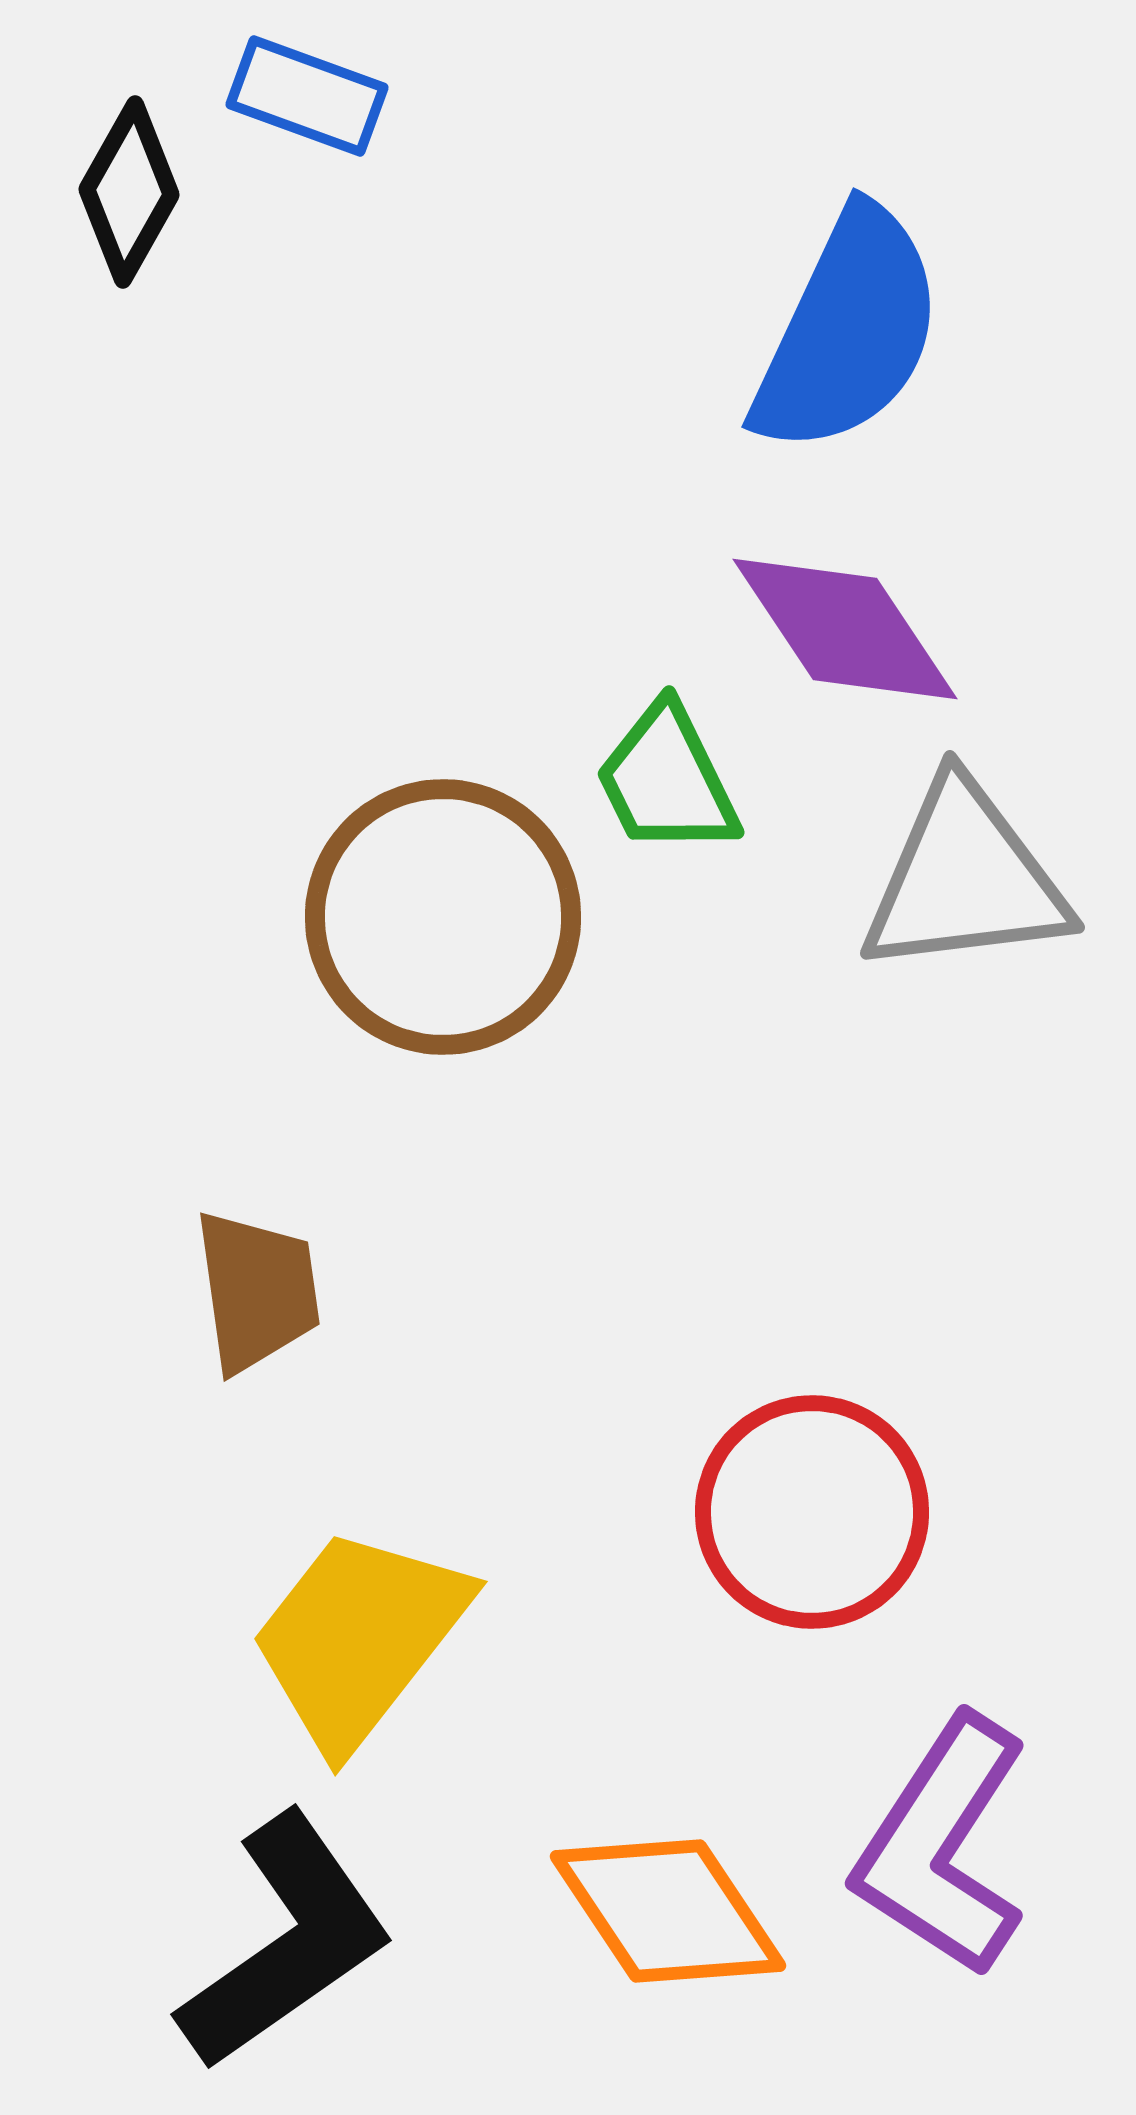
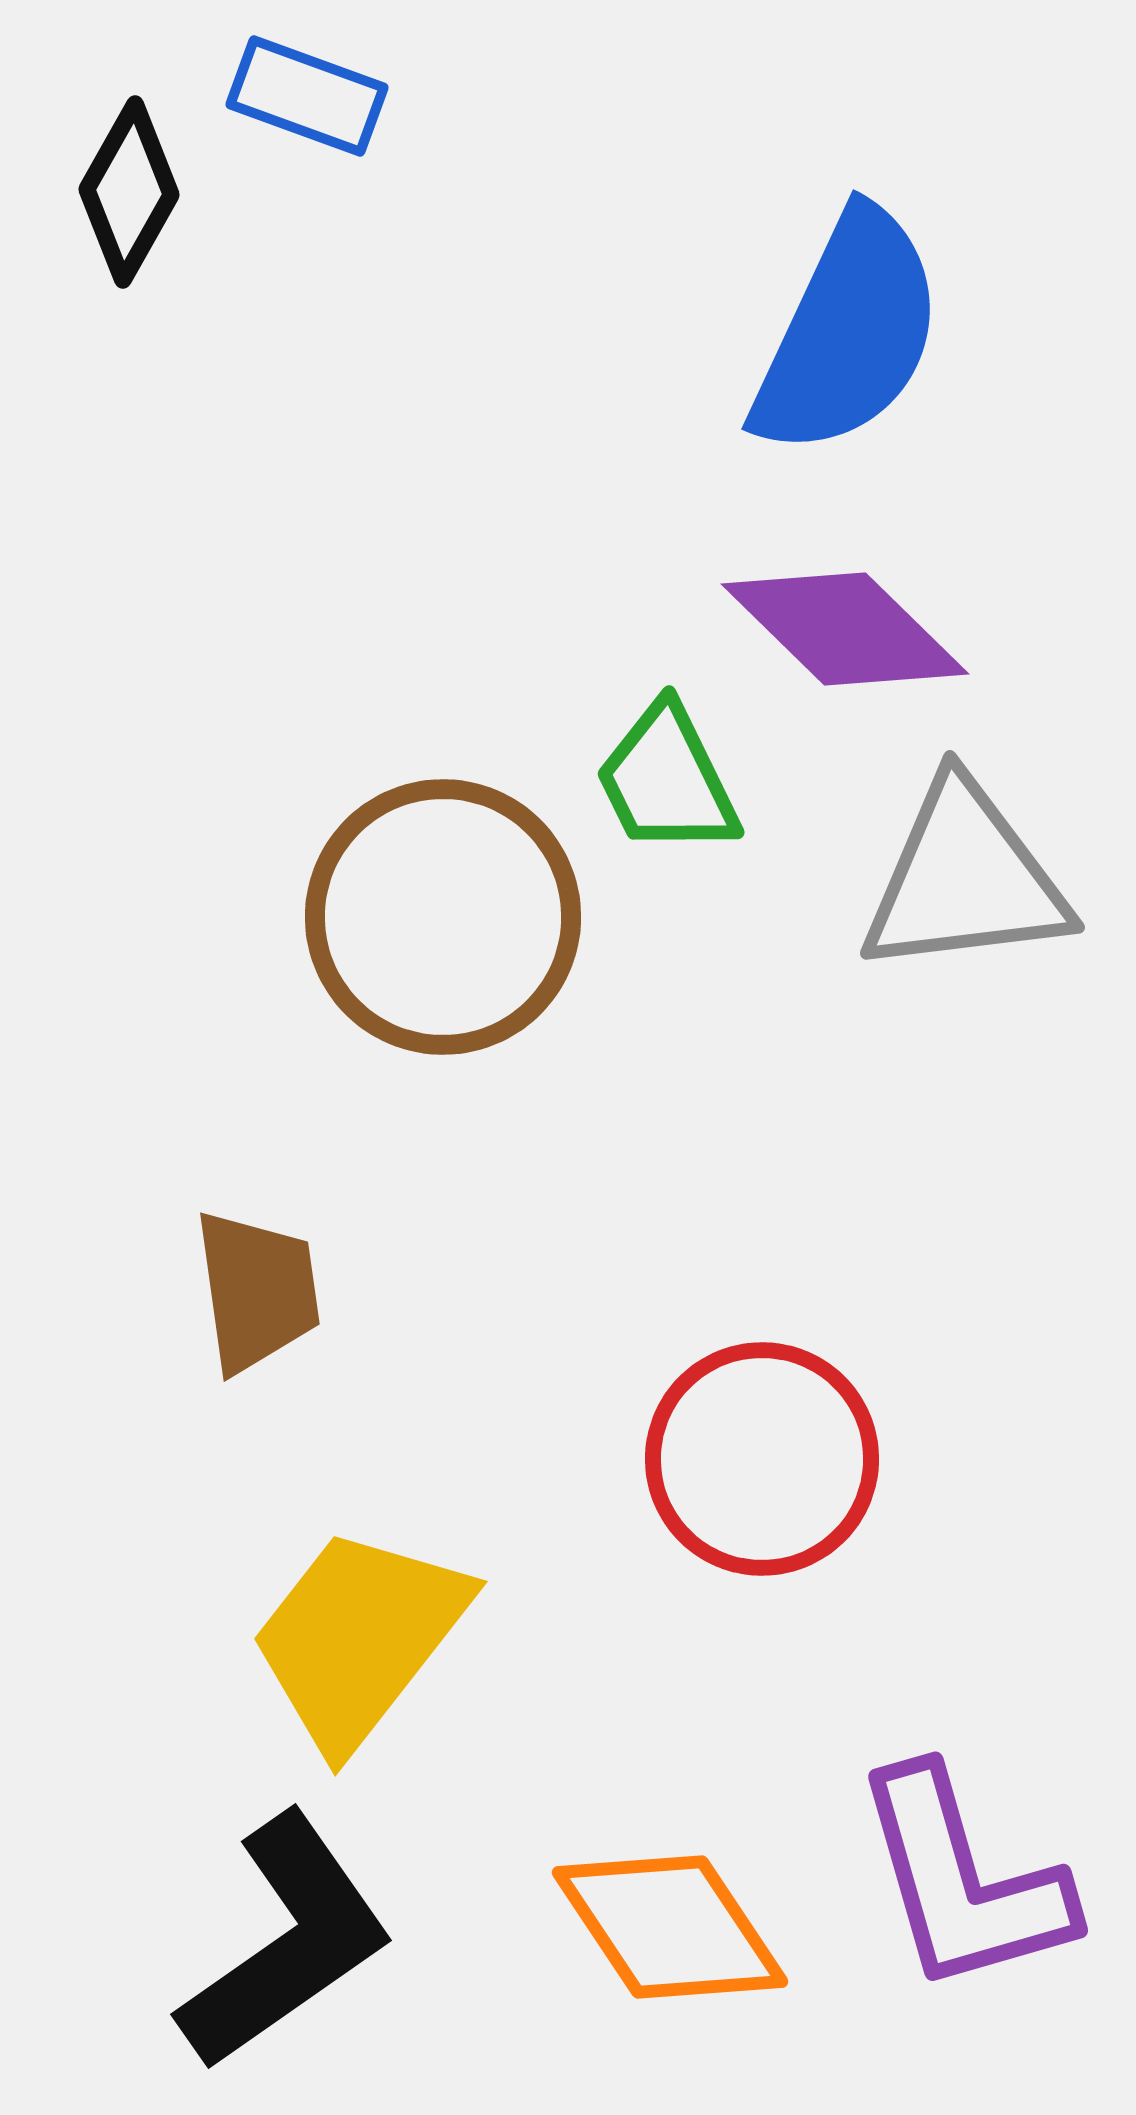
blue semicircle: moved 2 px down
purple diamond: rotated 12 degrees counterclockwise
red circle: moved 50 px left, 53 px up
purple L-shape: moved 21 px right, 35 px down; rotated 49 degrees counterclockwise
orange diamond: moved 2 px right, 16 px down
